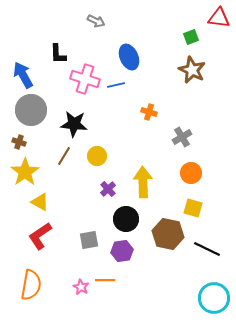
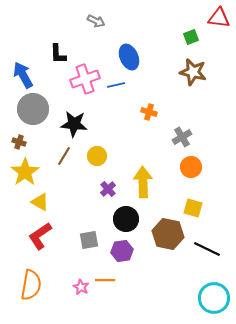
brown star: moved 1 px right, 2 px down; rotated 12 degrees counterclockwise
pink cross: rotated 36 degrees counterclockwise
gray circle: moved 2 px right, 1 px up
orange circle: moved 6 px up
